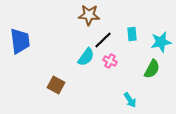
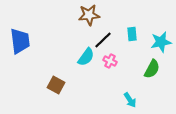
brown star: rotated 10 degrees counterclockwise
